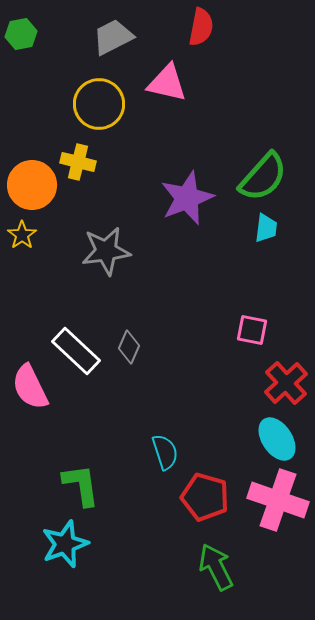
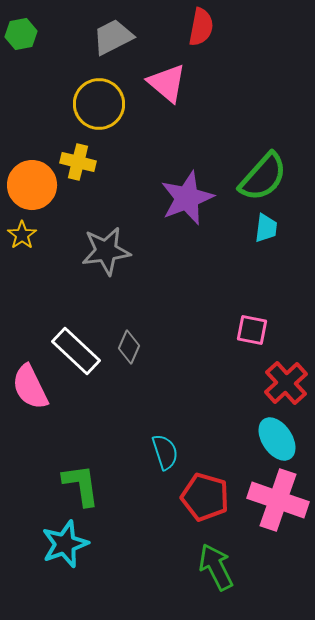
pink triangle: rotated 27 degrees clockwise
